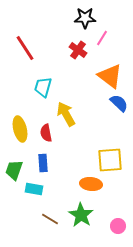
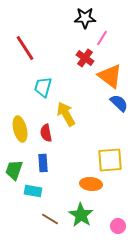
red cross: moved 7 px right, 8 px down
cyan rectangle: moved 1 px left, 2 px down
